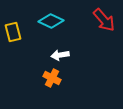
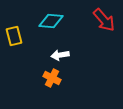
cyan diamond: rotated 20 degrees counterclockwise
yellow rectangle: moved 1 px right, 4 px down
